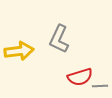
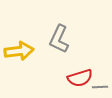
red semicircle: moved 1 px down
gray line: moved 1 px down
